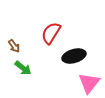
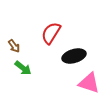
pink triangle: rotated 50 degrees counterclockwise
